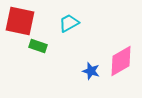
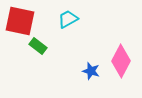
cyan trapezoid: moved 1 px left, 4 px up
green rectangle: rotated 18 degrees clockwise
pink diamond: rotated 32 degrees counterclockwise
